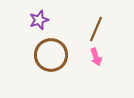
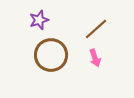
brown line: rotated 25 degrees clockwise
pink arrow: moved 1 px left, 1 px down
